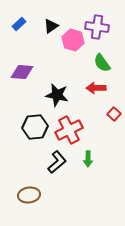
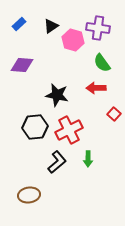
purple cross: moved 1 px right, 1 px down
purple diamond: moved 7 px up
